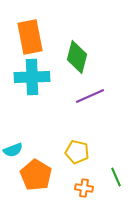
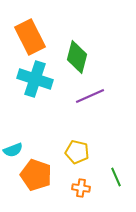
orange rectangle: rotated 16 degrees counterclockwise
cyan cross: moved 3 px right, 2 px down; rotated 20 degrees clockwise
orange pentagon: rotated 12 degrees counterclockwise
orange cross: moved 3 px left
